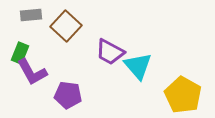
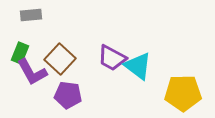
brown square: moved 6 px left, 33 px down
purple trapezoid: moved 2 px right, 6 px down
cyan triangle: rotated 12 degrees counterclockwise
yellow pentagon: moved 2 px up; rotated 30 degrees counterclockwise
